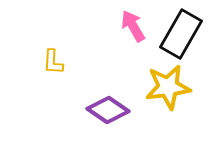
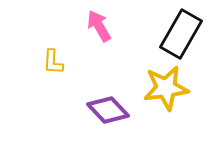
pink arrow: moved 34 px left
yellow star: moved 2 px left, 1 px down
purple diamond: rotated 12 degrees clockwise
